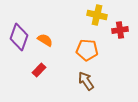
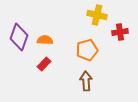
red cross: moved 2 px down
orange semicircle: rotated 28 degrees counterclockwise
orange pentagon: rotated 20 degrees counterclockwise
red rectangle: moved 5 px right, 6 px up
brown arrow: rotated 30 degrees clockwise
